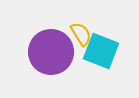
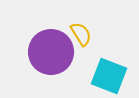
cyan square: moved 8 px right, 25 px down
